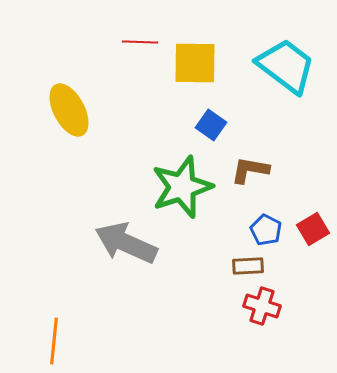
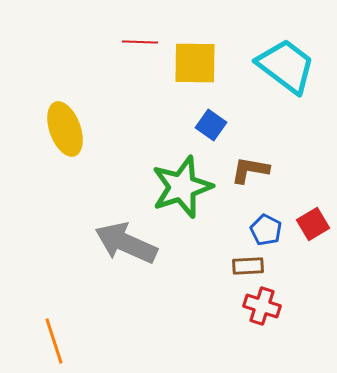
yellow ellipse: moved 4 px left, 19 px down; rotated 8 degrees clockwise
red square: moved 5 px up
orange line: rotated 24 degrees counterclockwise
